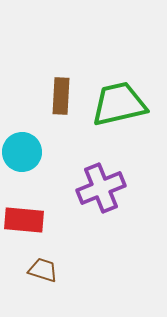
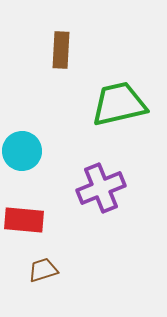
brown rectangle: moved 46 px up
cyan circle: moved 1 px up
brown trapezoid: rotated 36 degrees counterclockwise
